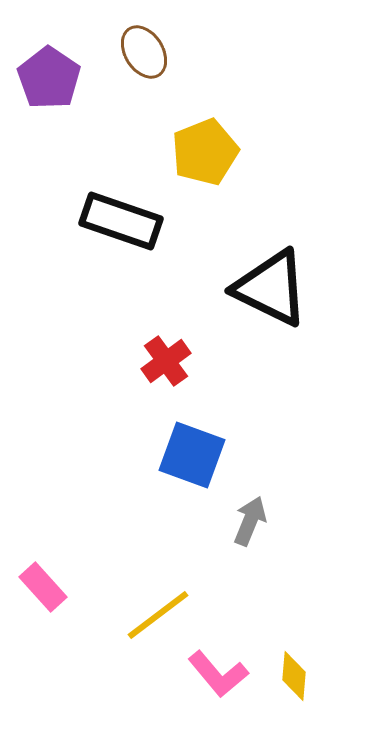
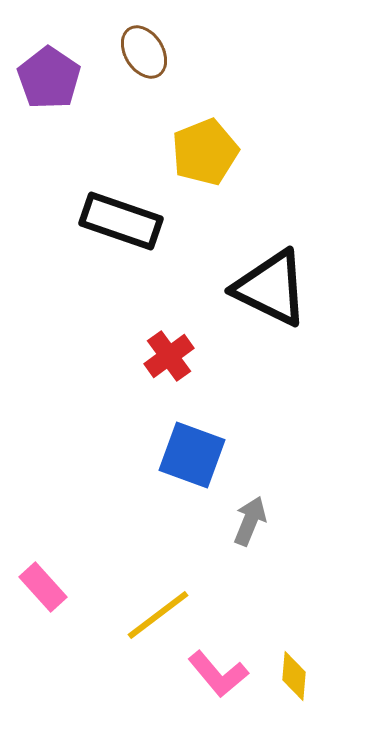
red cross: moved 3 px right, 5 px up
